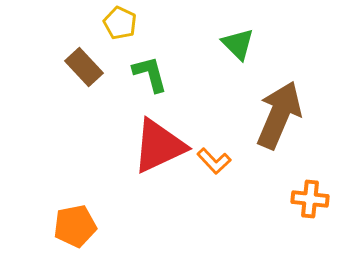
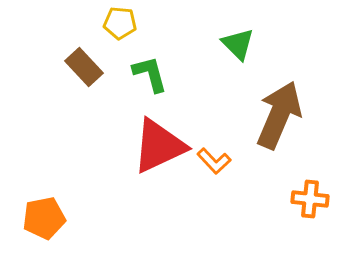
yellow pentagon: rotated 20 degrees counterclockwise
orange pentagon: moved 31 px left, 8 px up
